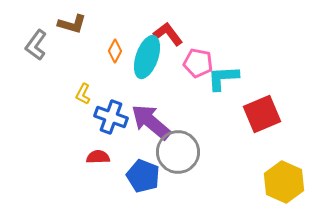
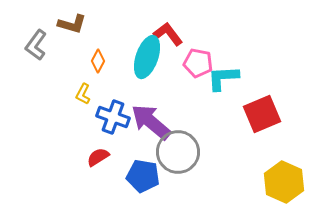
orange diamond: moved 17 px left, 10 px down
blue cross: moved 2 px right
red semicircle: rotated 30 degrees counterclockwise
blue pentagon: rotated 12 degrees counterclockwise
